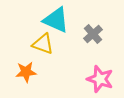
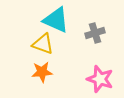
gray cross: moved 2 px right, 1 px up; rotated 24 degrees clockwise
orange star: moved 16 px right
